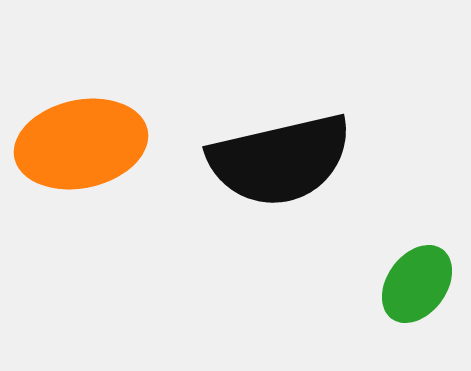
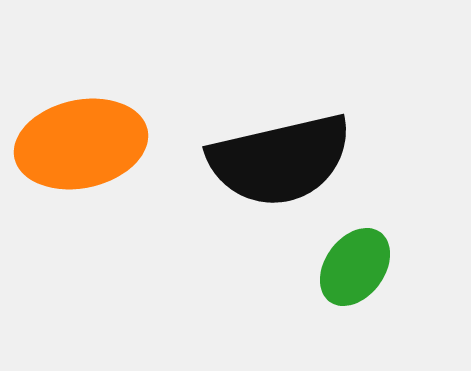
green ellipse: moved 62 px left, 17 px up
